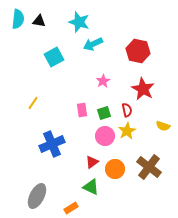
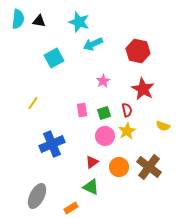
cyan square: moved 1 px down
orange circle: moved 4 px right, 2 px up
